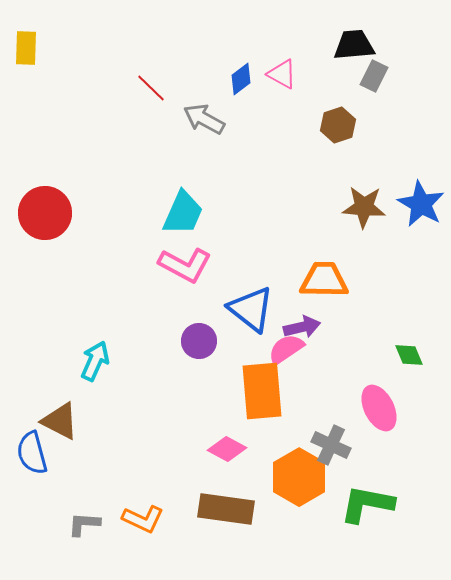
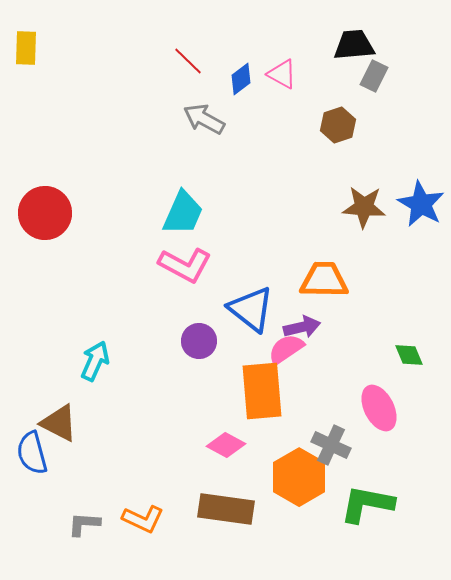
red line: moved 37 px right, 27 px up
brown triangle: moved 1 px left, 2 px down
pink diamond: moved 1 px left, 4 px up
